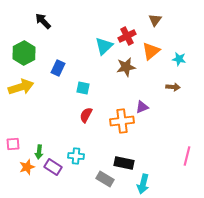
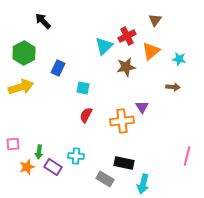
purple triangle: rotated 40 degrees counterclockwise
